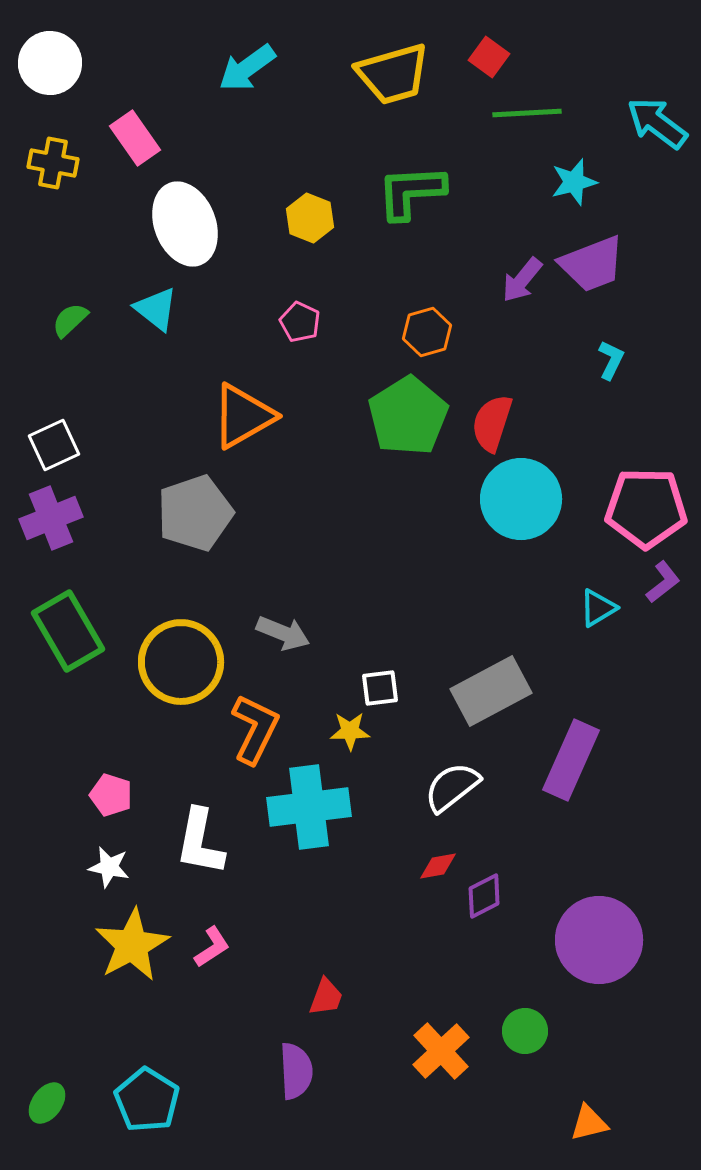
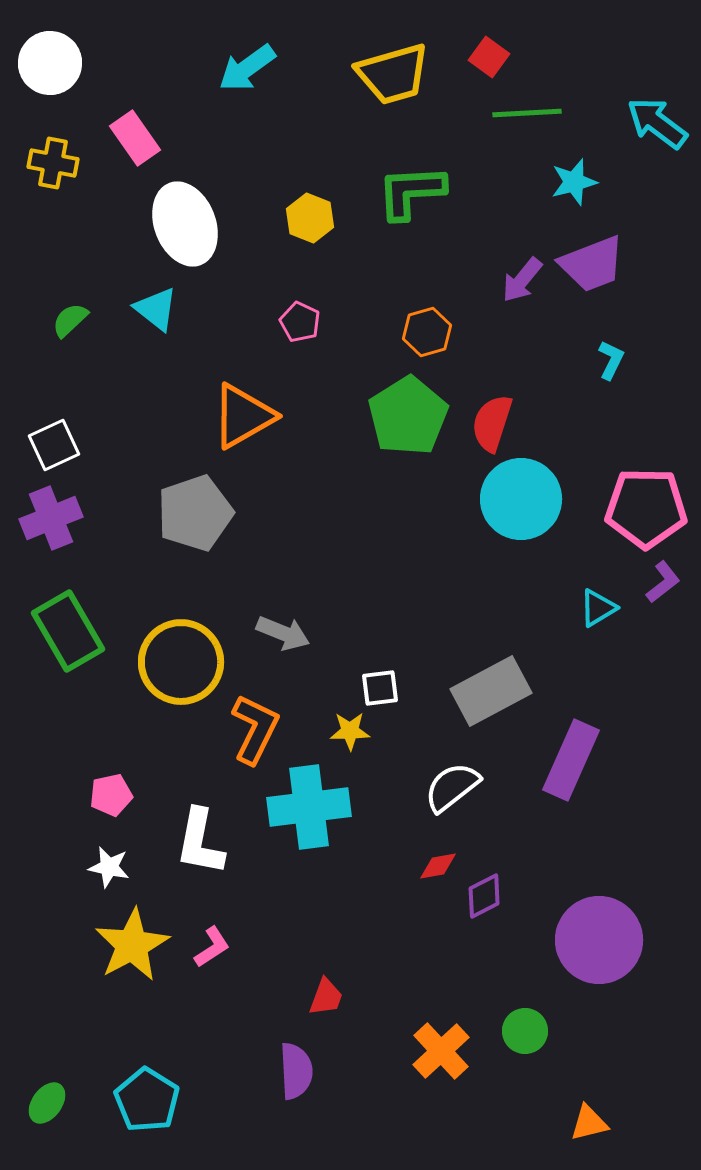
pink pentagon at (111, 795): rotated 30 degrees counterclockwise
